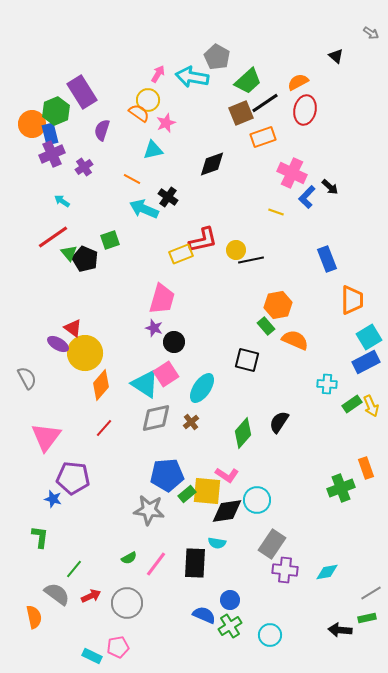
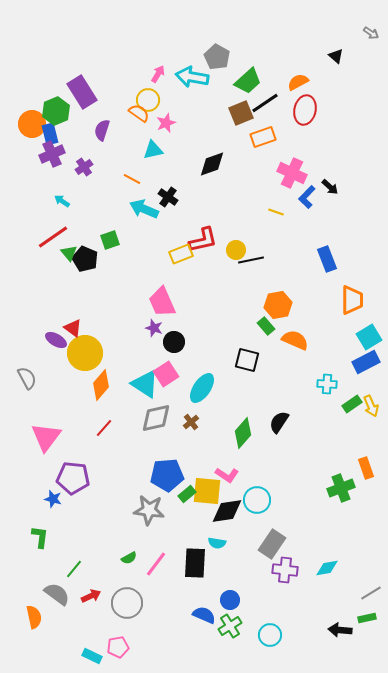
pink trapezoid at (162, 299): moved 3 px down; rotated 140 degrees clockwise
purple ellipse at (58, 344): moved 2 px left, 4 px up
cyan diamond at (327, 572): moved 4 px up
